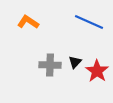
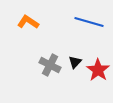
blue line: rotated 8 degrees counterclockwise
gray cross: rotated 25 degrees clockwise
red star: moved 1 px right, 1 px up
